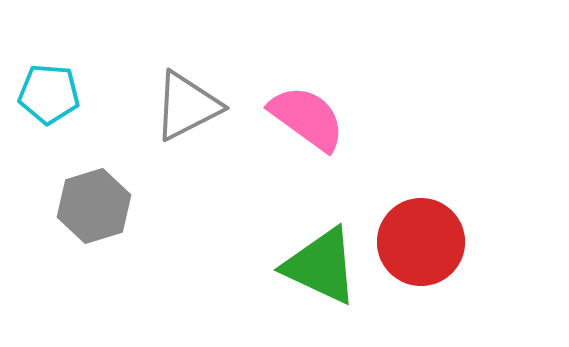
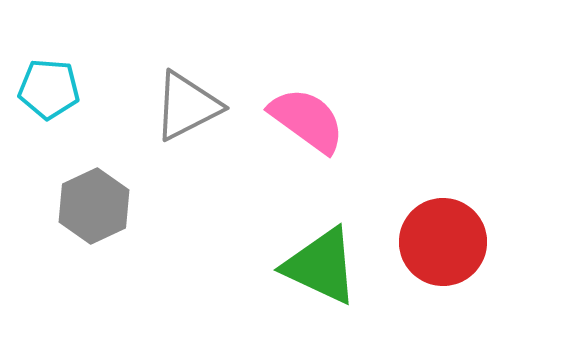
cyan pentagon: moved 5 px up
pink semicircle: moved 2 px down
gray hexagon: rotated 8 degrees counterclockwise
red circle: moved 22 px right
